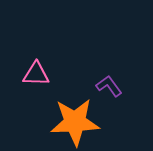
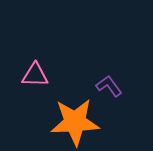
pink triangle: moved 1 px left, 1 px down
